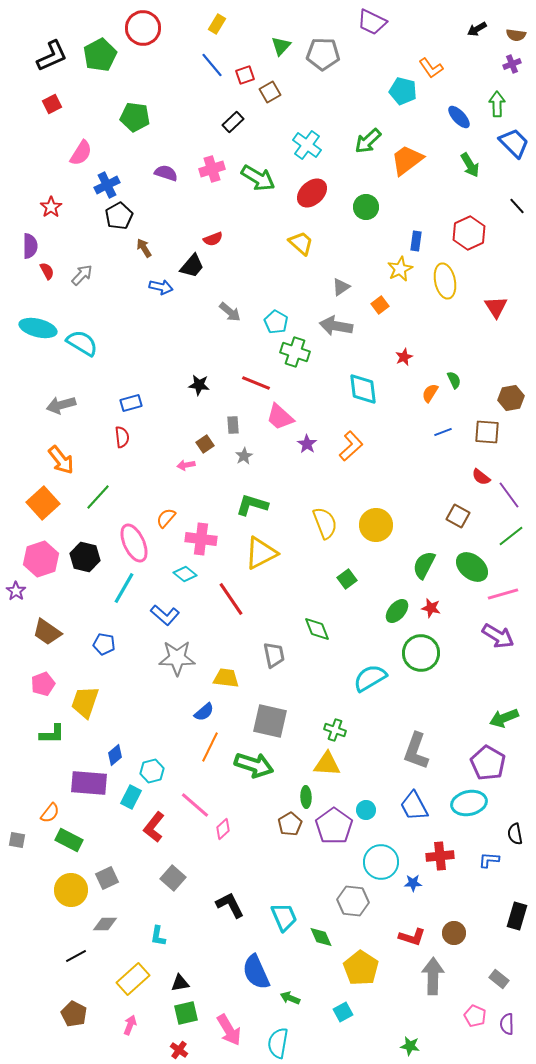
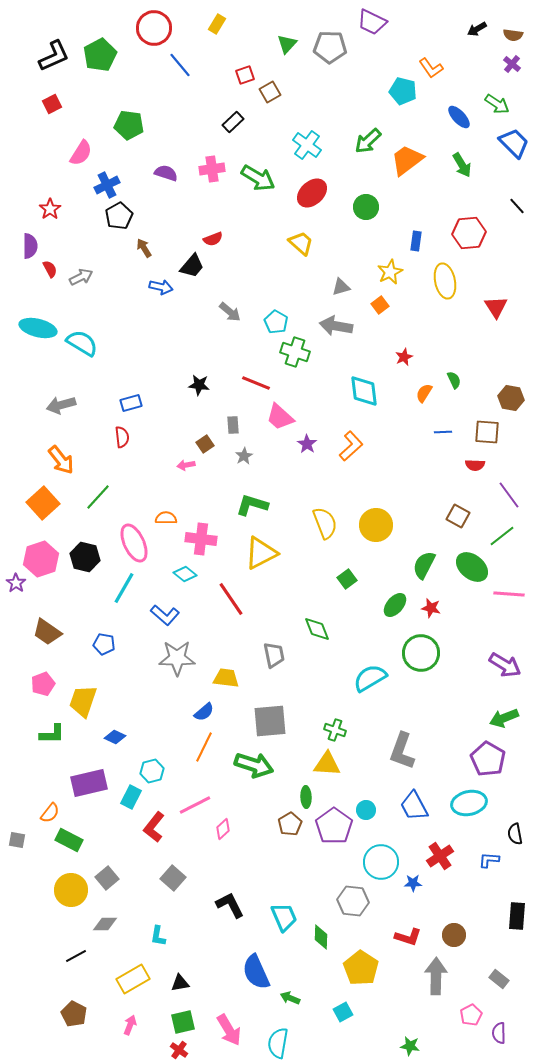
red circle at (143, 28): moved 11 px right
brown semicircle at (516, 35): moved 3 px left
green triangle at (281, 46): moved 6 px right, 2 px up
gray pentagon at (323, 54): moved 7 px right, 7 px up
black L-shape at (52, 56): moved 2 px right
purple cross at (512, 64): rotated 30 degrees counterclockwise
blue line at (212, 65): moved 32 px left
green arrow at (497, 104): rotated 125 degrees clockwise
green pentagon at (135, 117): moved 6 px left, 8 px down
green arrow at (470, 165): moved 8 px left
pink cross at (212, 169): rotated 10 degrees clockwise
red star at (51, 207): moved 1 px left, 2 px down
red hexagon at (469, 233): rotated 20 degrees clockwise
yellow star at (400, 269): moved 10 px left, 3 px down
red semicircle at (47, 271): moved 3 px right, 2 px up
gray arrow at (82, 275): moved 1 px left, 2 px down; rotated 20 degrees clockwise
gray triangle at (341, 287): rotated 18 degrees clockwise
cyan diamond at (363, 389): moved 1 px right, 2 px down
orange semicircle at (430, 393): moved 6 px left
brown hexagon at (511, 398): rotated 20 degrees clockwise
blue line at (443, 432): rotated 18 degrees clockwise
red semicircle at (481, 477): moved 6 px left, 12 px up; rotated 36 degrees counterclockwise
orange semicircle at (166, 518): rotated 50 degrees clockwise
green line at (511, 536): moved 9 px left
purple star at (16, 591): moved 8 px up
pink line at (503, 594): moved 6 px right; rotated 20 degrees clockwise
green ellipse at (397, 611): moved 2 px left, 6 px up
purple arrow at (498, 636): moved 7 px right, 29 px down
yellow trapezoid at (85, 702): moved 2 px left, 1 px up
gray square at (270, 721): rotated 18 degrees counterclockwise
orange line at (210, 747): moved 6 px left
gray L-shape at (416, 751): moved 14 px left
blue diamond at (115, 755): moved 18 px up; rotated 65 degrees clockwise
purple pentagon at (488, 763): moved 4 px up
purple rectangle at (89, 783): rotated 18 degrees counterclockwise
pink line at (195, 805): rotated 68 degrees counterclockwise
red cross at (440, 856): rotated 28 degrees counterclockwise
gray square at (107, 878): rotated 15 degrees counterclockwise
black rectangle at (517, 916): rotated 12 degrees counterclockwise
brown circle at (454, 933): moved 2 px down
green diamond at (321, 937): rotated 25 degrees clockwise
red L-shape at (412, 937): moved 4 px left
gray arrow at (433, 976): moved 3 px right
yellow rectangle at (133, 979): rotated 12 degrees clockwise
green square at (186, 1013): moved 3 px left, 9 px down
pink pentagon at (475, 1016): moved 4 px left, 1 px up; rotated 20 degrees clockwise
purple semicircle at (507, 1024): moved 8 px left, 9 px down
